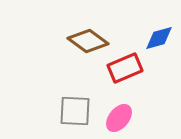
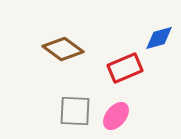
brown diamond: moved 25 px left, 8 px down
pink ellipse: moved 3 px left, 2 px up
